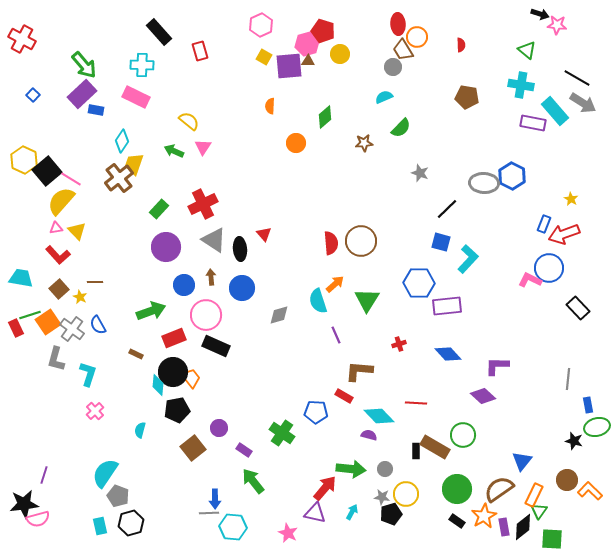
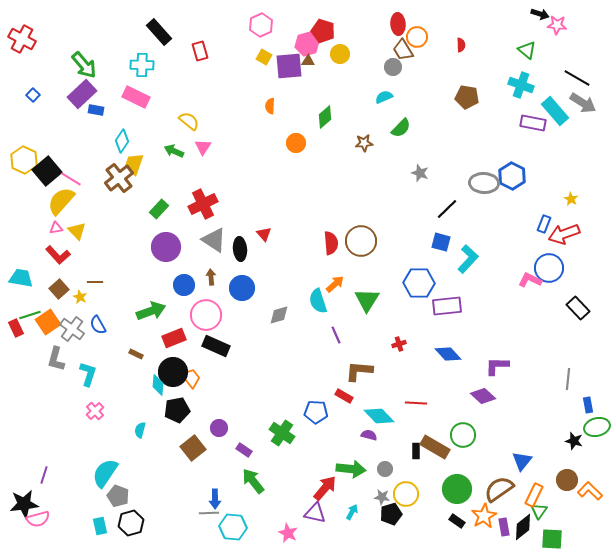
cyan cross at (521, 85): rotated 10 degrees clockwise
